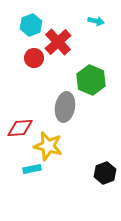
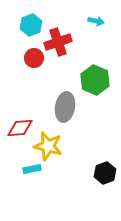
red cross: rotated 24 degrees clockwise
green hexagon: moved 4 px right
